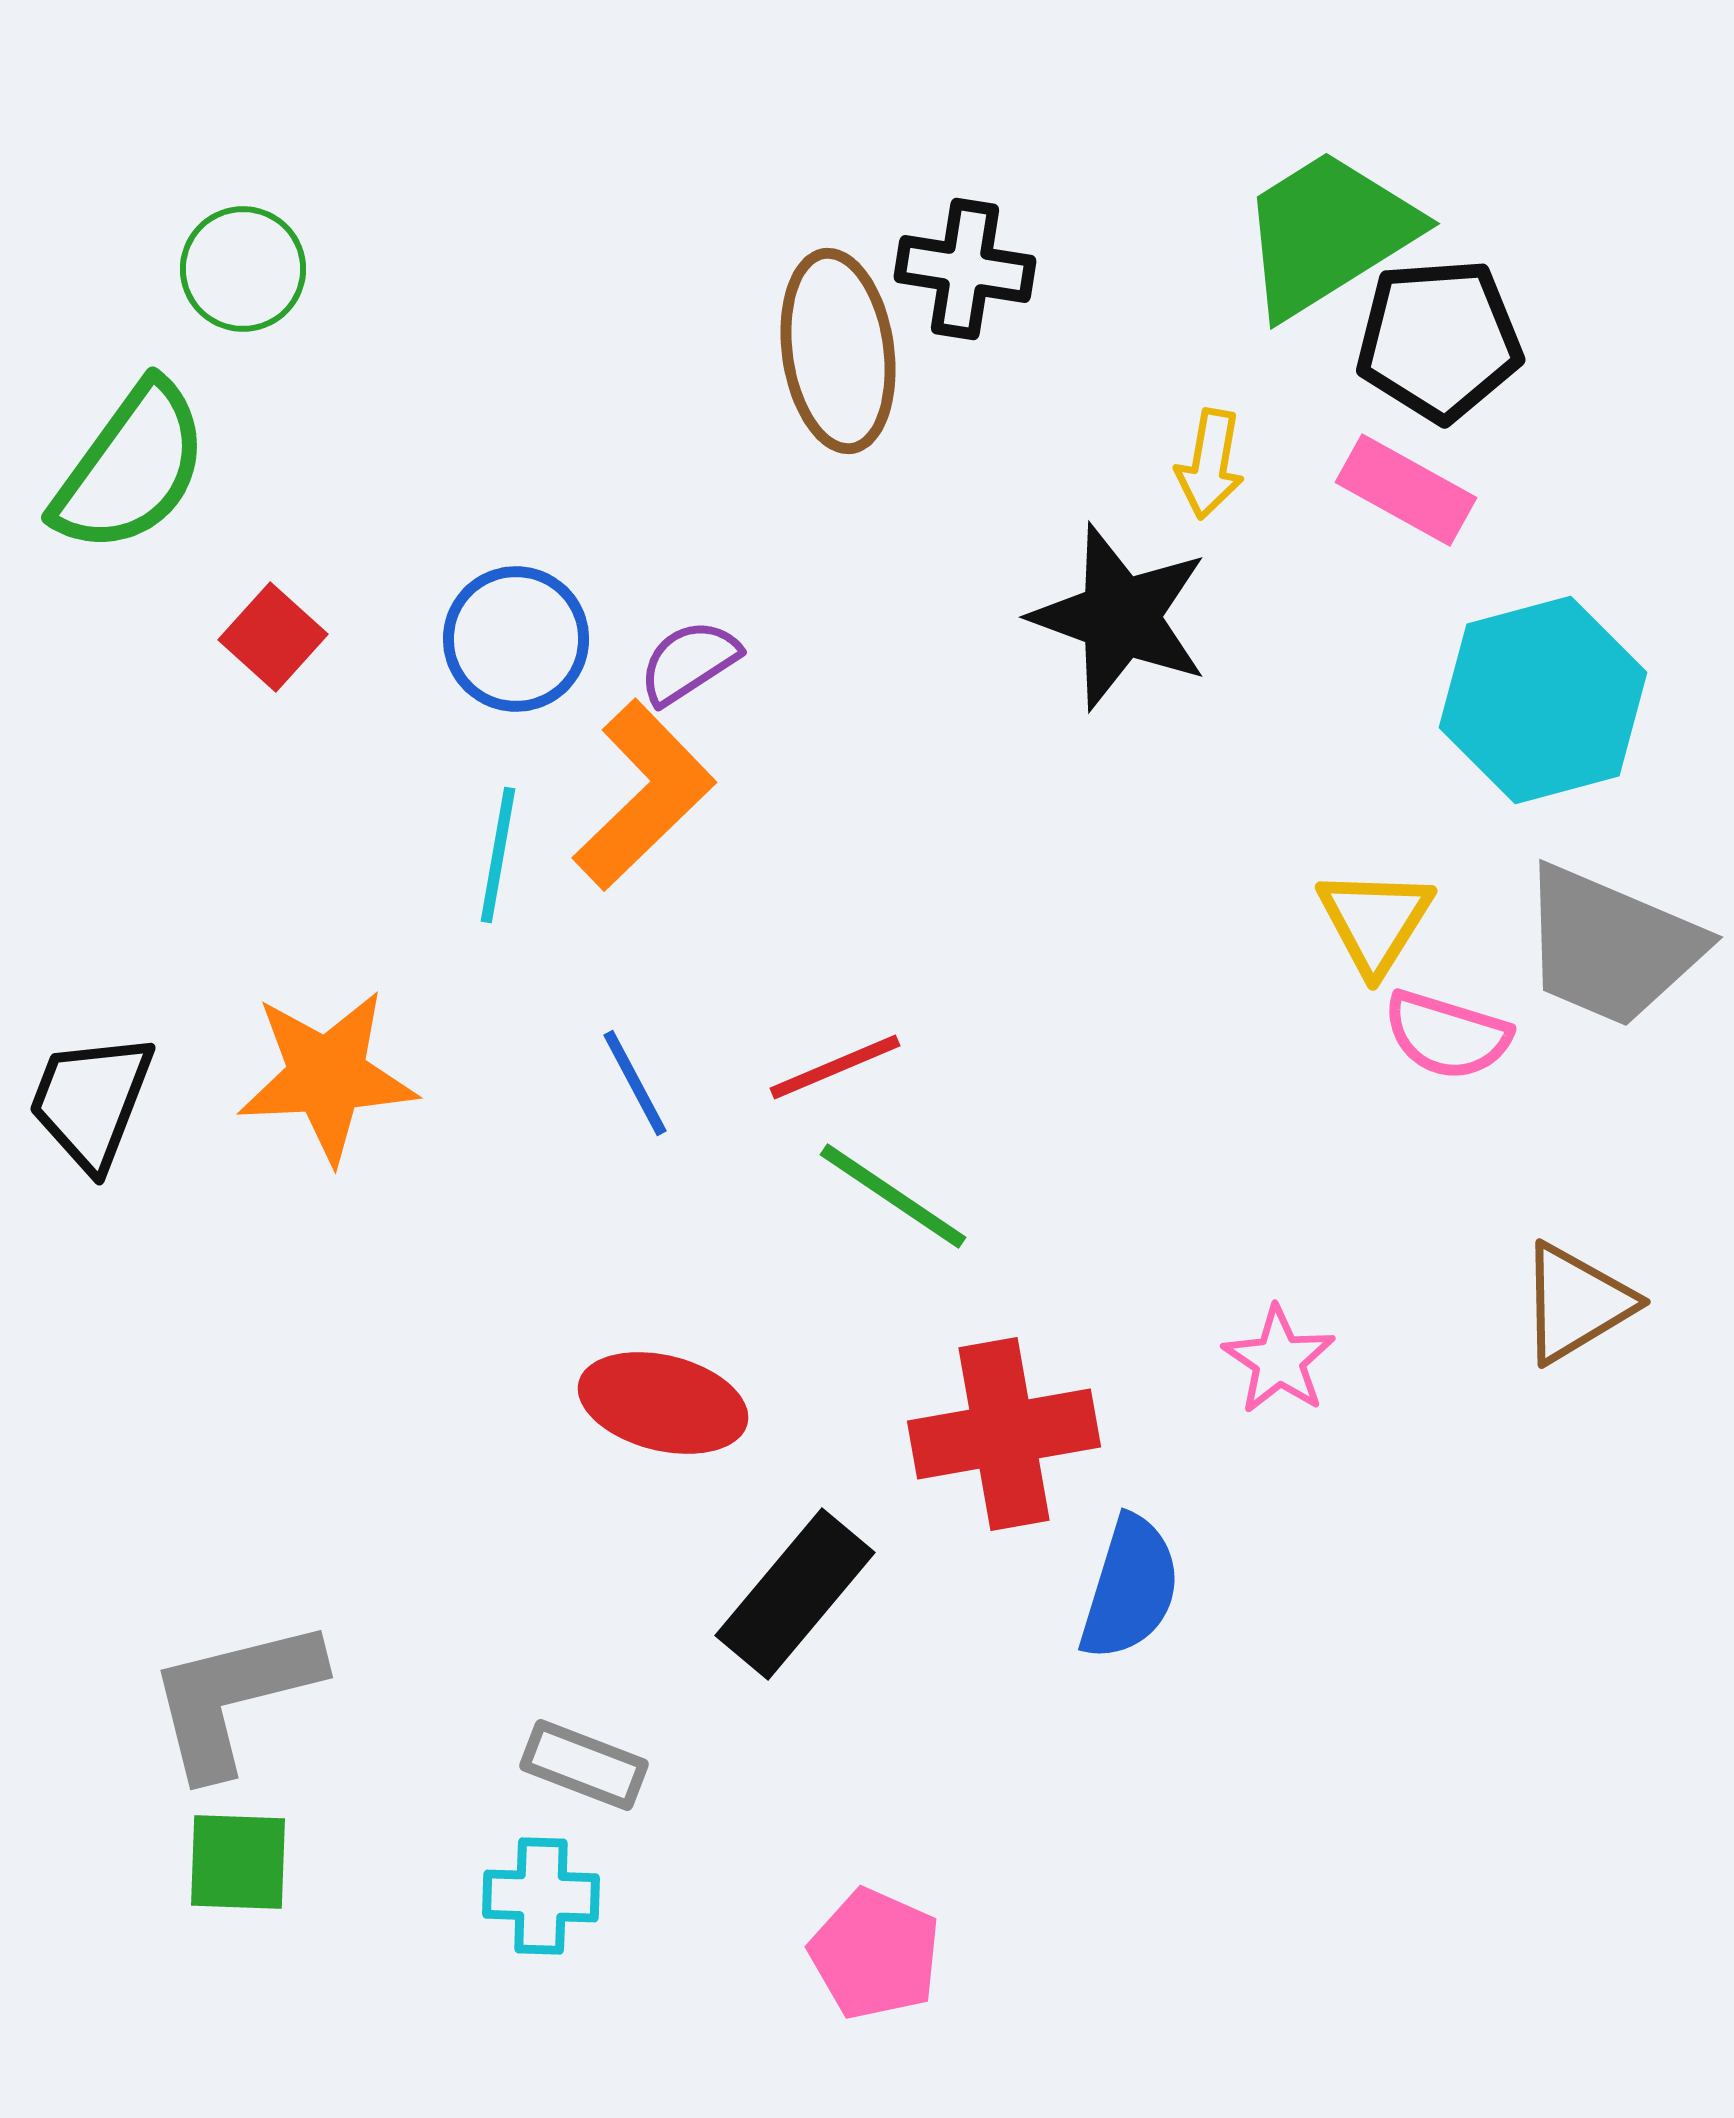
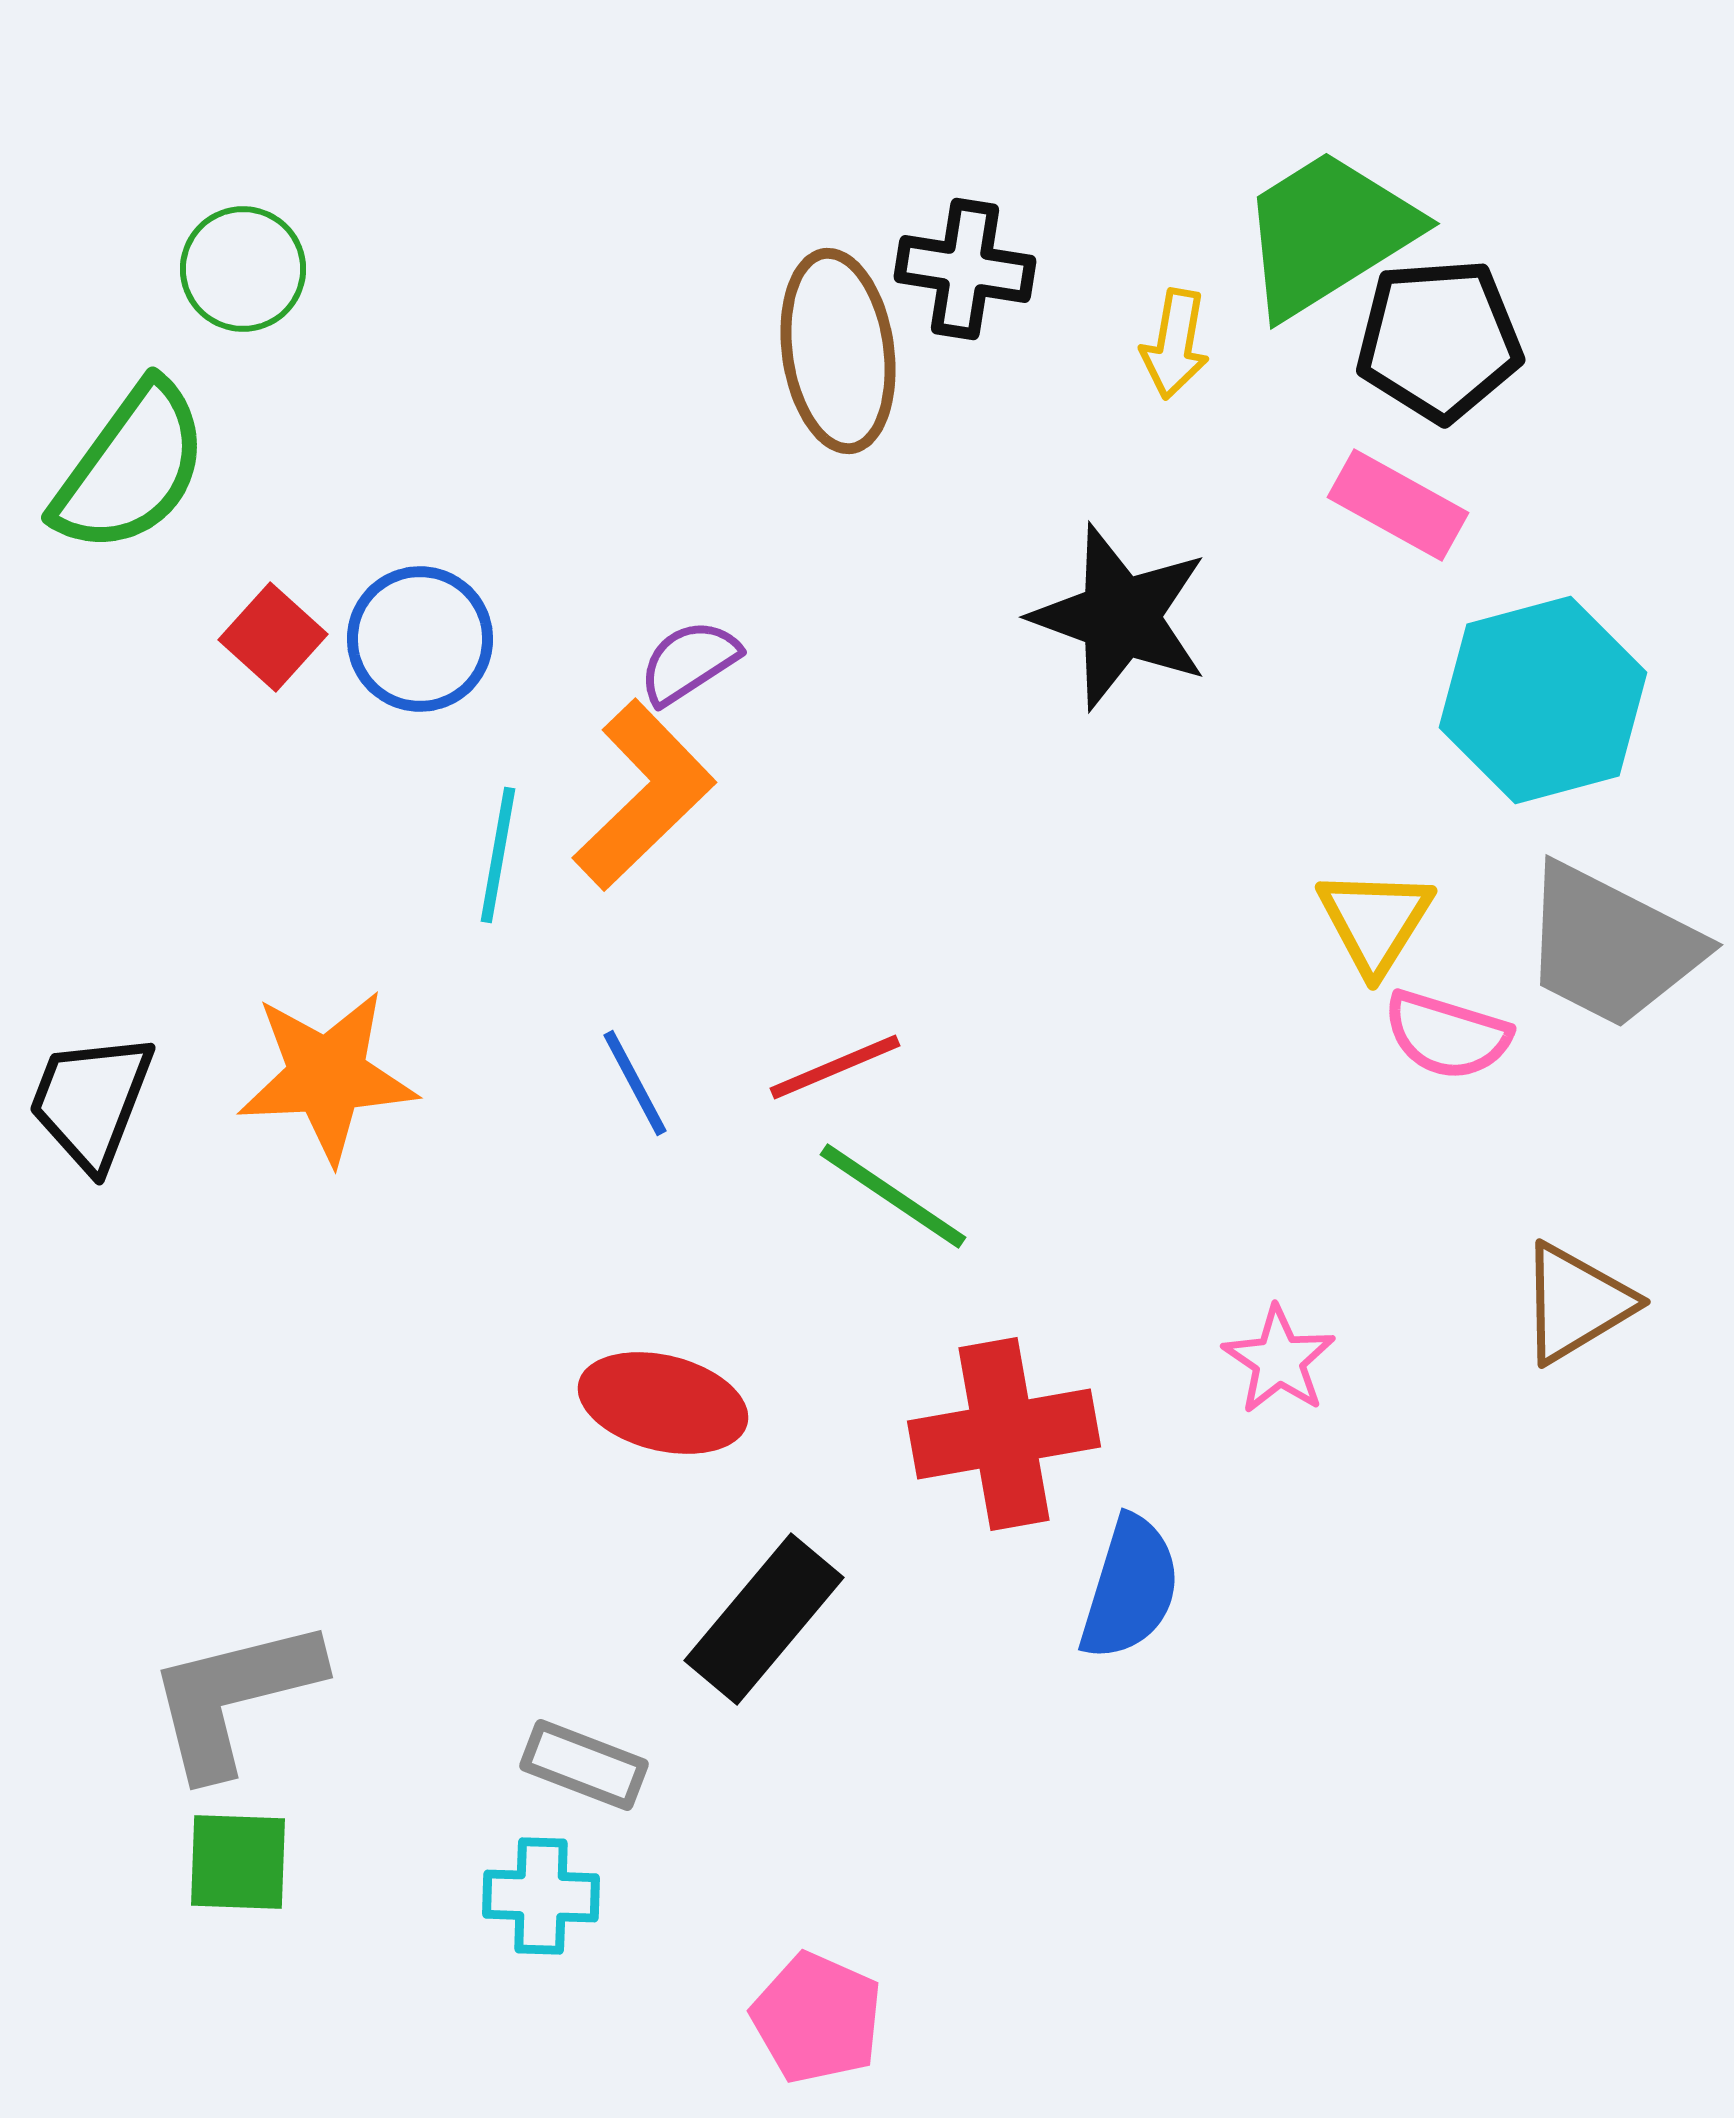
yellow arrow: moved 35 px left, 120 px up
pink rectangle: moved 8 px left, 15 px down
blue circle: moved 96 px left
gray trapezoid: rotated 4 degrees clockwise
black rectangle: moved 31 px left, 25 px down
pink pentagon: moved 58 px left, 64 px down
